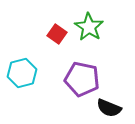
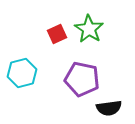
green star: moved 2 px down
red square: rotated 30 degrees clockwise
black semicircle: rotated 30 degrees counterclockwise
